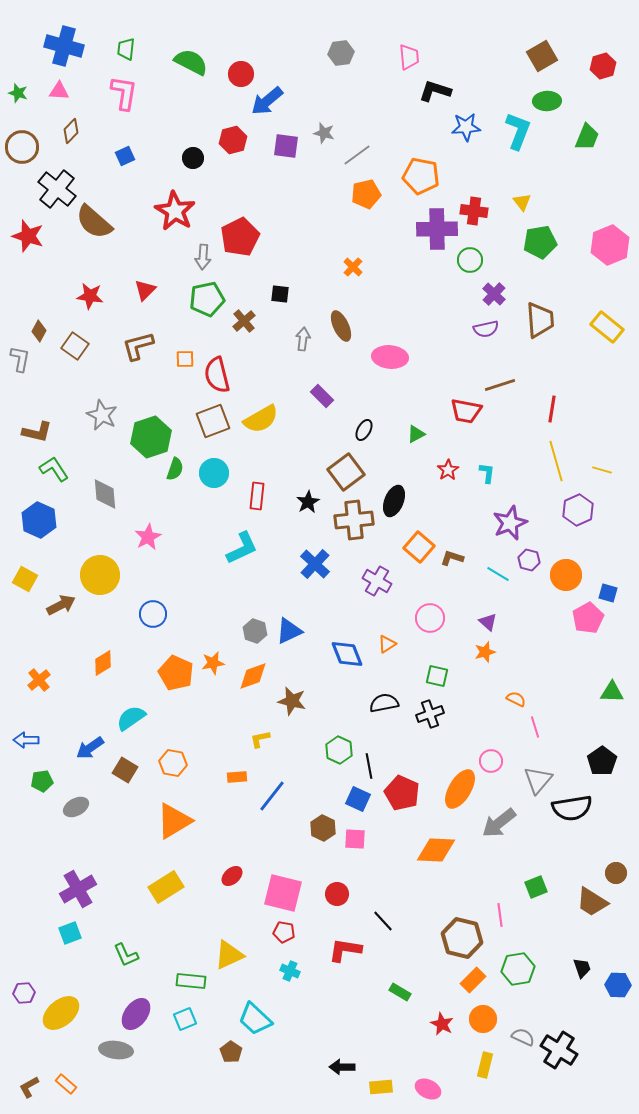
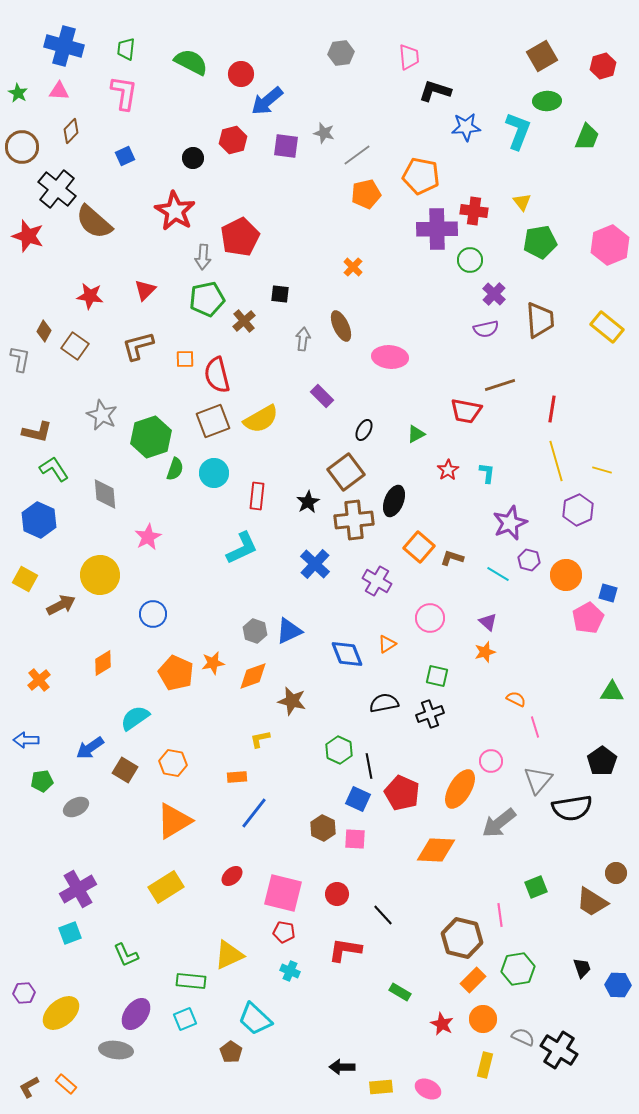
green star at (18, 93): rotated 12 degrees clockwise
brown diamond at (39, 331): moved 5 px right
cyan semicircle at (131, 718): moved 4 px right
blue line at (272, 796): moved 18 px left, 17 px down
black line at (383, 921): moved 6 px up
